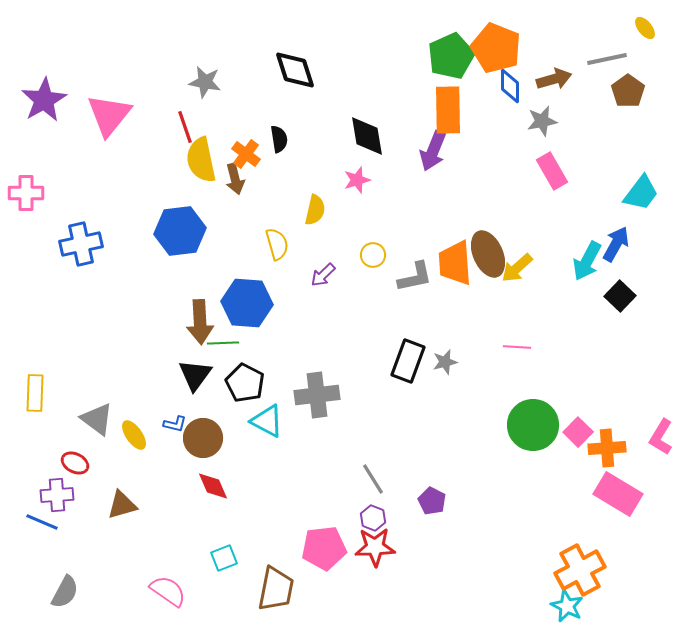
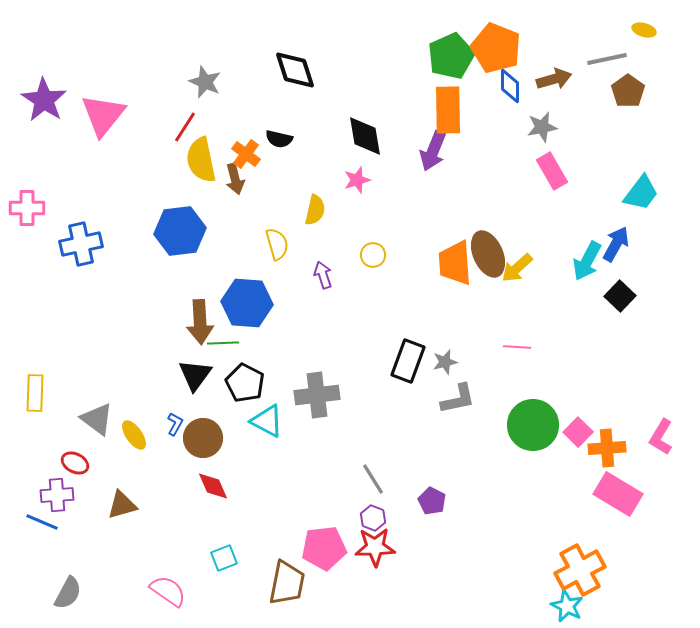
yellow ellipse at (645, 28): moved 1 px left, 2 px down; rotated 35 degrees counterclockwise
gray star at (205, 82): rotated 12 degrees clockwise
purple star at (44, 100): rotated 9 degrees counterclockwise
pink triangle at (109, 115): moved 6 px left
gray star at (542, 121): moved 6 px down
red line at (185, 127): rotated 52 degrees clockwise
black diamond at (367, 136): moved 2 px left
black semicircle at (279, 139): rotated 112 degrees clockwise
pink cross at (26, 193): moved 1 px right, 15 px down
purple arrow at (323, 275): rotated 116 degrees clockwise
gray L-shape at (415, 277): moved 43 px right, 122 px down
blue L-shape at (175, 424): rotated 75 degrees counterclockwise
brown trapezoid at (276, 589): moved 11 px right, 6 px up
gray semicircle at (65, 592): moved 3 px right, 1 px down
